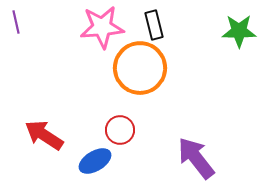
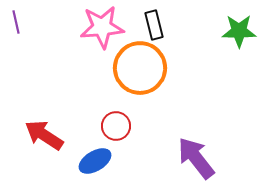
red circle: moved 4 px left, 4 px up
